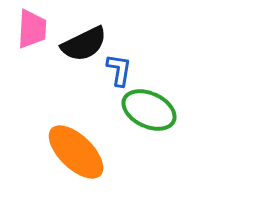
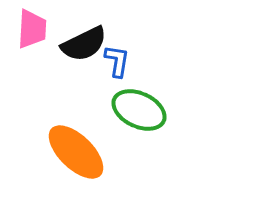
blue L-shape: moved 2 px left, 9 px up
green ellipse: moved 10 px left
